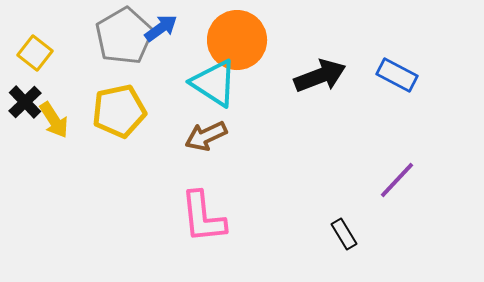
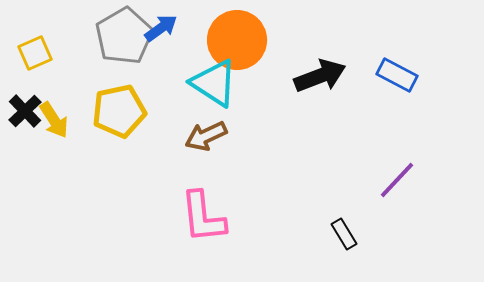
yellow square: rotated 28 degrees clockwise
black cross: moved 9 px down
